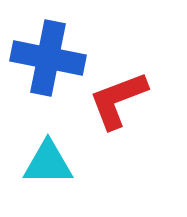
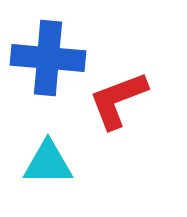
blue cross: rotated 6 degrees counterclockwise
